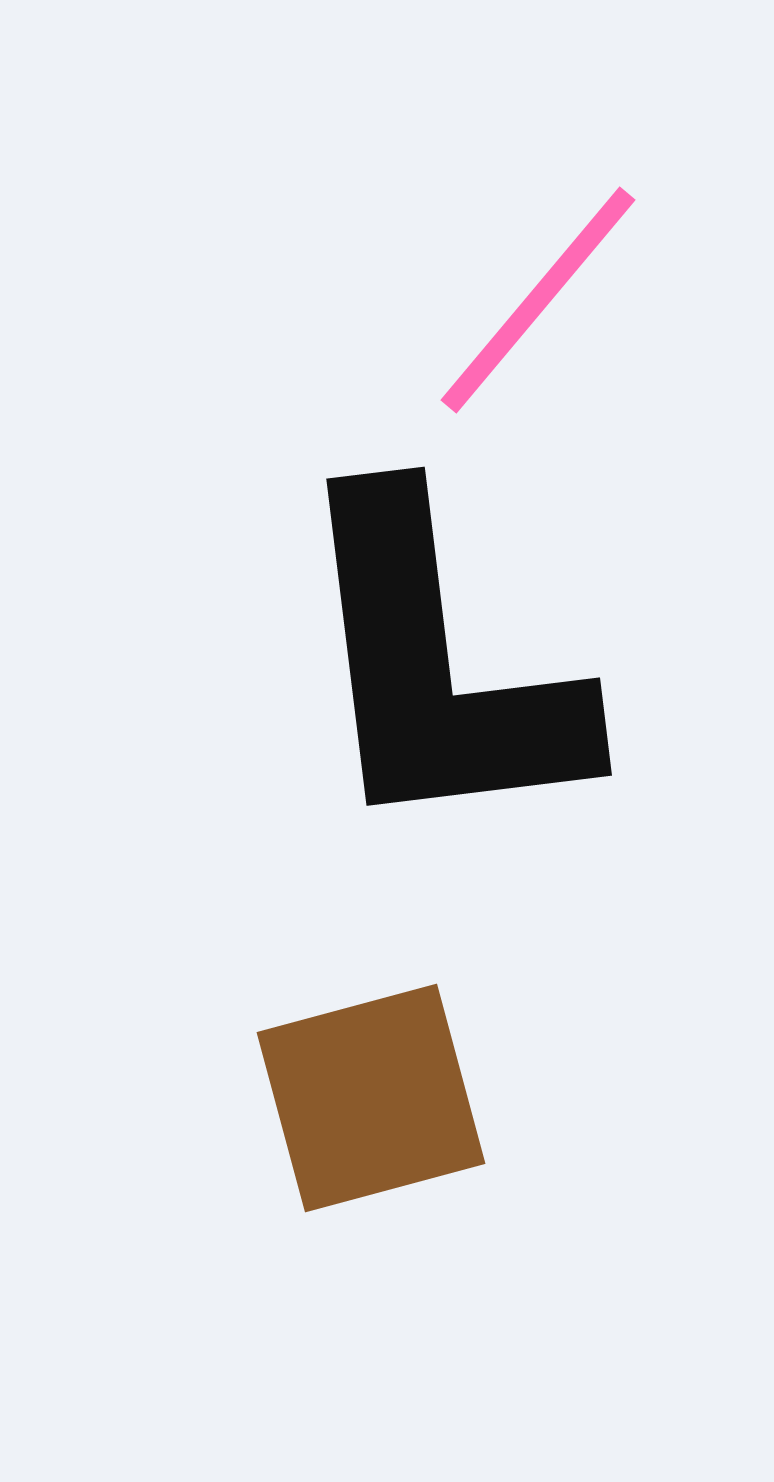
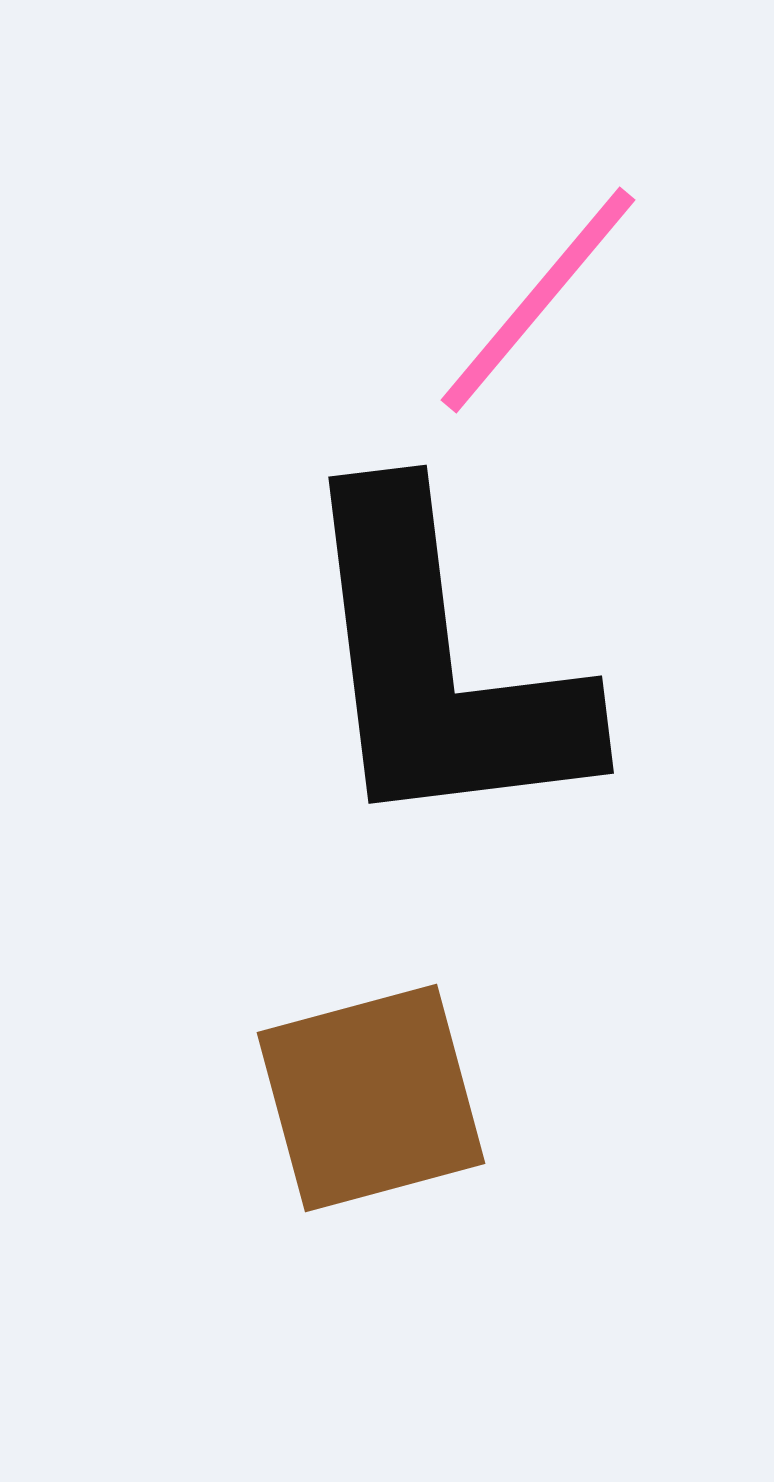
black L-shape: moved 2 px right, 2 px up
